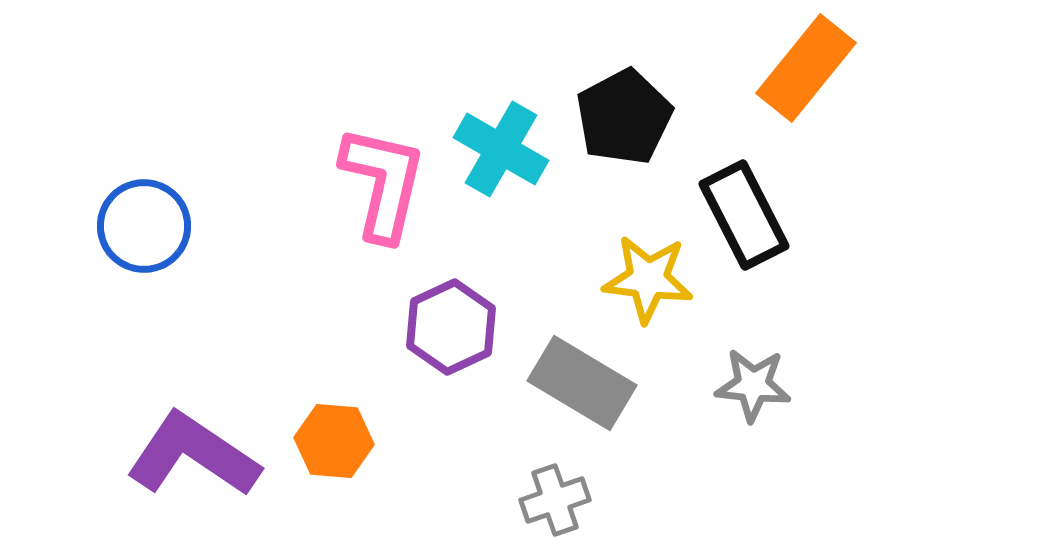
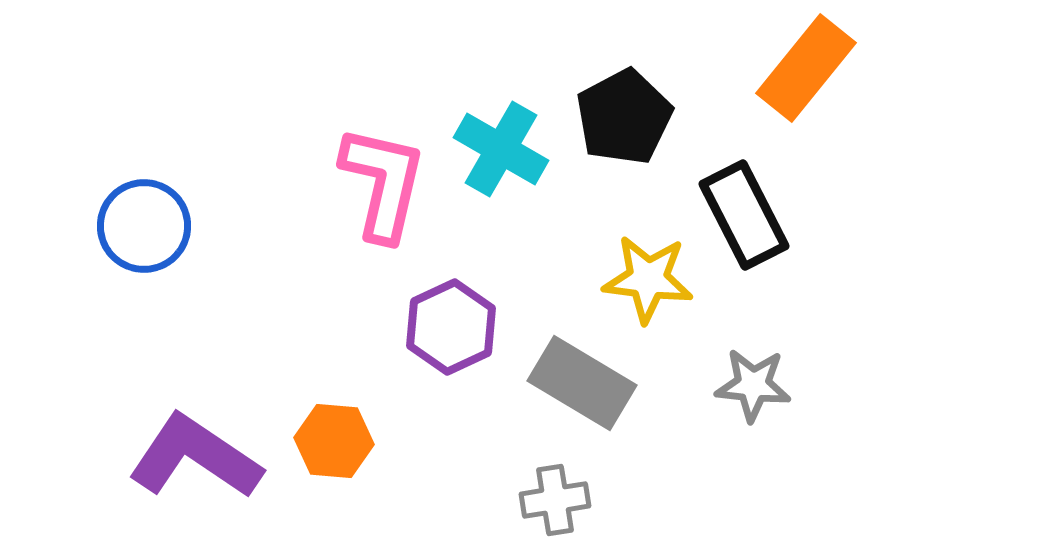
purple L-shape: moved 2 px right, 2 px down
gray cross: rotated 10 degrees clockwise
